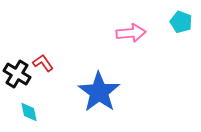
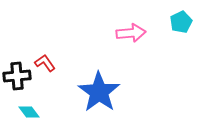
cyan pentagon: rotated 25 degrees clockwise
red L-shape: moved 2 px right
black cross: moved 2 px down; rotated 36 degrees counterclockwise
cyan diamond: rotated 25 degrees counterclockwise
